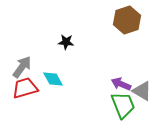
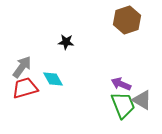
gray triangle: moved 9 px down
